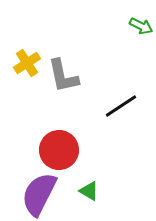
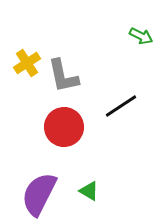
green arrow: moved 10 px down
red circle: moved 5 px right, 23 px up
